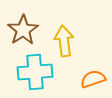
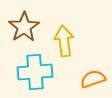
brown star: moved 1 px right, 3 px up
